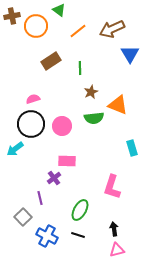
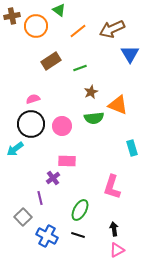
green line: rotated 72 degrees clockwise
purple cross: moved 1 px left
pink triangle: rotated 14 degrees counterclockwise
